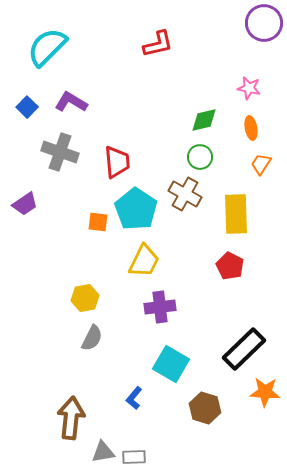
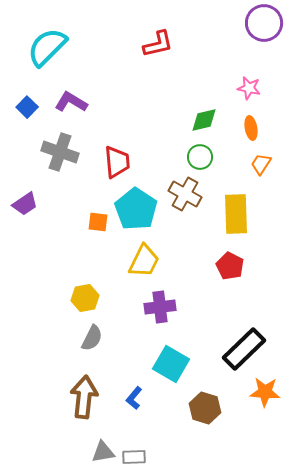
brown arrow: moved 13 px right, 21 px up
